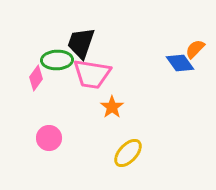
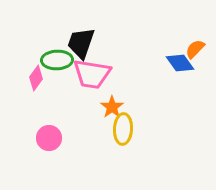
yellow ellipse: moved 5 px left, 24 px up; rotated 40 degrees counterclockwise
